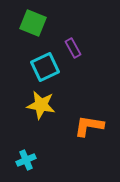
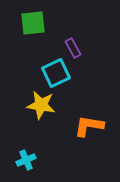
green square: rotated 28 degrees counterclockwise
cyan square: moved 11 px right, 6 px down
